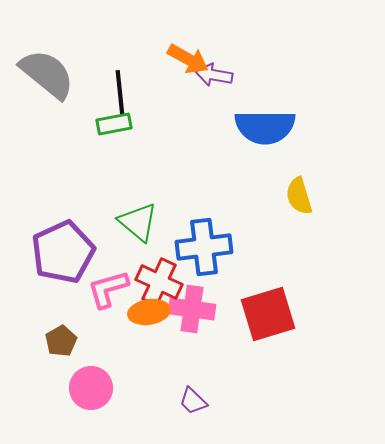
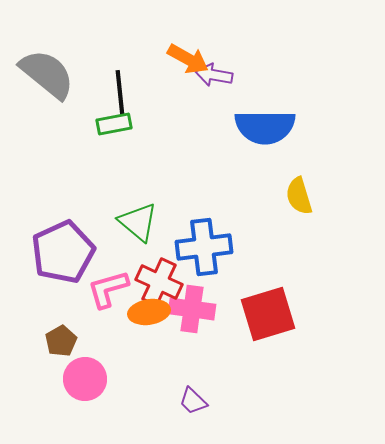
pink circle: moved 6 px left, 9 px up
